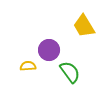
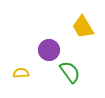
yellow trapezoid: moved 1 px left, 1 px down
yellow semicircle: moved 7 px left, 7 px down
